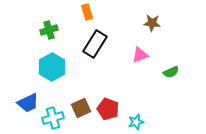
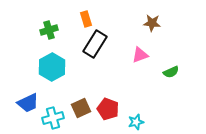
orange rectangle: moved 1 px left, 7 px down
